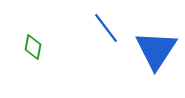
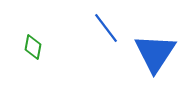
blue triangle: moved 1 px left, 3 px down
